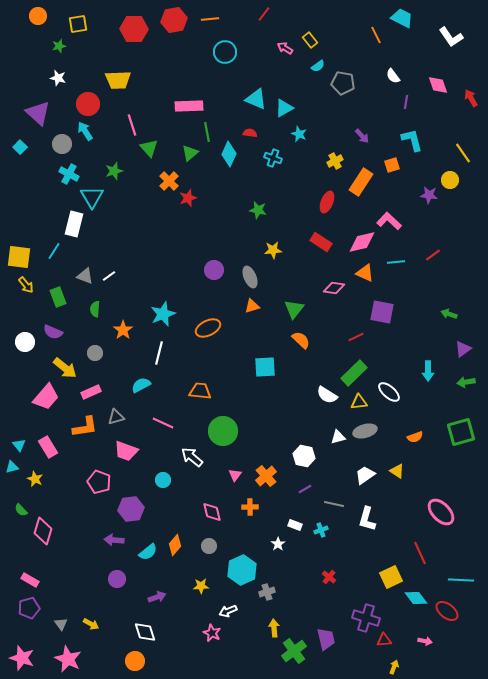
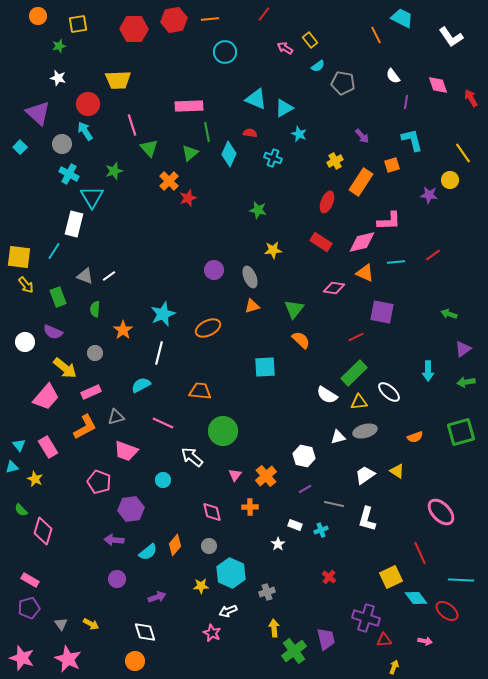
pink L-shape at (389, 221): rotated 135 degrees clockwise
orange L-shape at (85, 427): rotated 20 degrees counterclockwise
cyan hexagon at (242, 570): moved 11 px left, 3 px down; rotated 12 degrees counterclockwise
